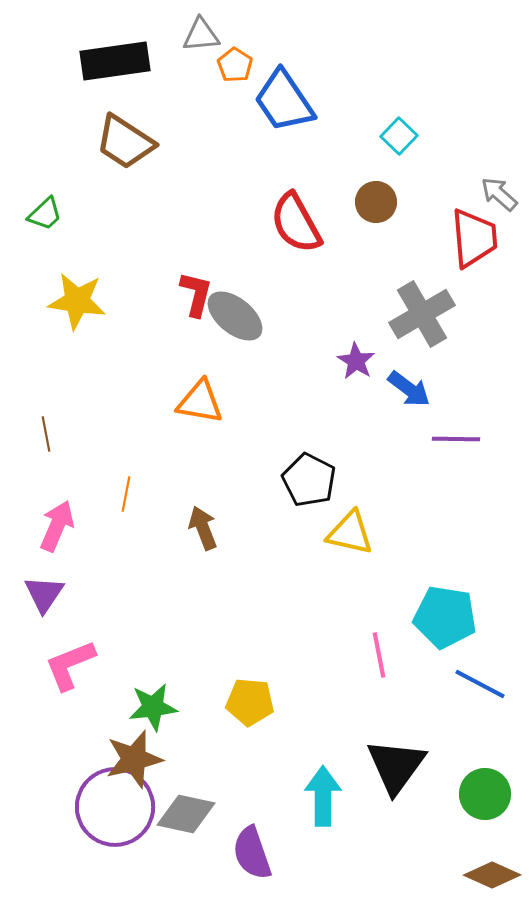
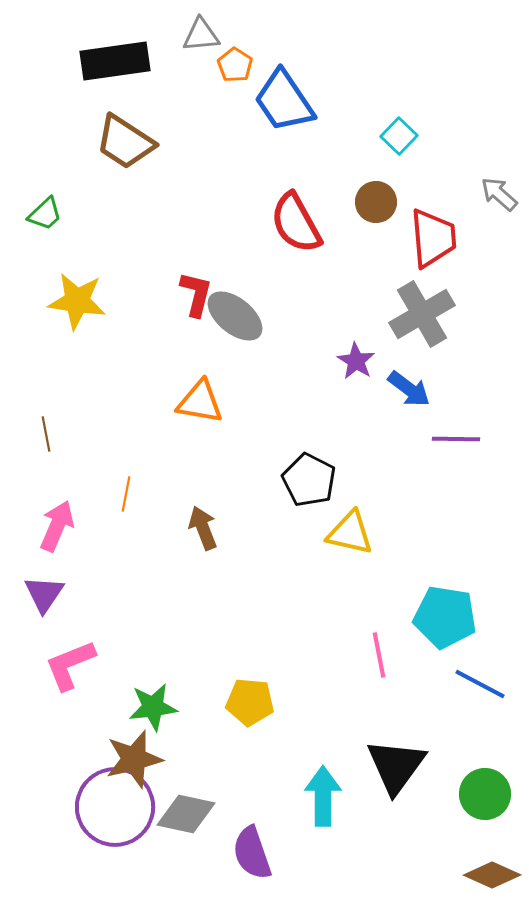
red trapezoid: moved 41 px left
